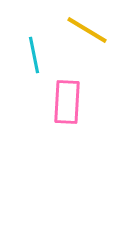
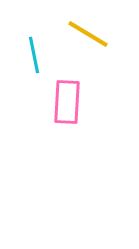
yellow line: moved 1 px right, 4 px down
